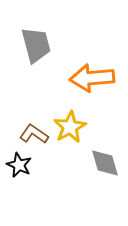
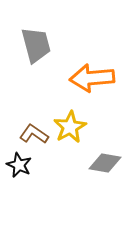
gray diamond: rotated 64 degrees counterclockwise
